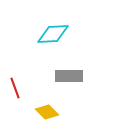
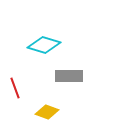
cyan diamond: moved 9 px left, 11 px down; rotated 20 degrees clockwise
yellow diamond: rotated 25 degrees counterclockwise
